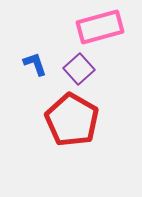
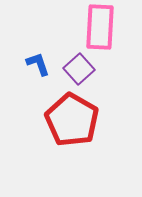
pink rectangle: rotated 72 degrees counterclockwise
blue L-shape: moved 3 px right
